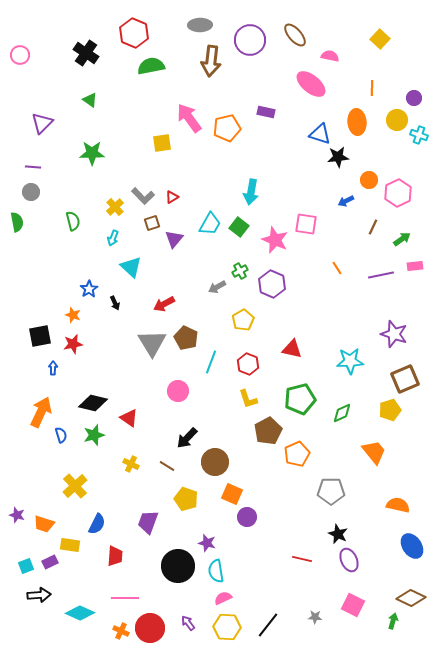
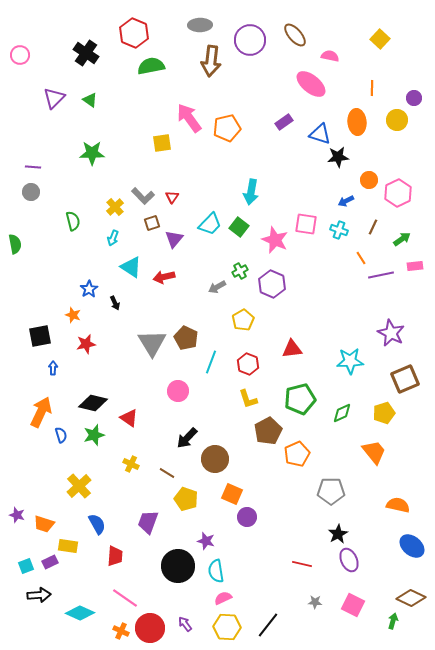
purple rectangle at (266, 112): moved 18 px right, 10 px down; rotated 48 degrees counterclockwise
purple triangle at (42, 123): moved 12 px right, 25 px up
cyan cross at (419, 135): moved 80 px left, 95 px down
red triangle at (172, 197): rotated 24 degrees counterclockwise
green semicircle at (17, 222): moved 2 px left, 22 px down
cyan trapezoid at (210, 224): rotated 15 degrees clockwise
cyan triangle at (131, 267): rotated 10 degrees counterclockwise
orange line at (337, 268): moved 24 px right, 10 px up
red arrow at (164, 304): moved 27 px up; rotated 15 degrees clockwise
purple star at (394, 334): moved 3 px left, 1 px up; rotated 8 degrees clockwise
red star at (73, 344): moved 13 px right
red triangle at (292, 349): rotated 20 degrees counterclockwise
yellow pentagon at (390, 410): moved 6 px left, 3 px down
brown circle at (215, 462): moved 3 px up
brown line at (167, 466): moved 7 px down
yellow cross at (75, 486): moved 4 px right
blue semicircle at (97, 524): rotated 55 degrees counterclockwise
black star at (338, 534): rotated 18 degrees clockwise
purple star at (207, 543): moved 1 px left, 2 px up
yellow rectangle at (70, 545): moved 2 px left, 1 px down
blue ellipse at (412, 546): rotated 15 degrees counterclockwise
red line at (302, 559): moved 5 px down
pink line at (125, 598): rotated 36 degrees clockwise
gray star at (315, 617): moved 15 px up
purple arrow at (188, 623): moved 3 px left, 1 px down
